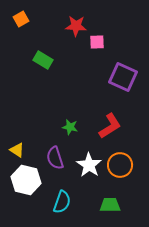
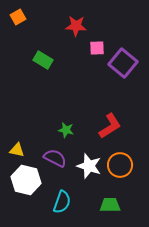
orange square: moved 3 px left, 2 px up
pink square: moved 6 px down
purple square: moved 14 px up; rotated 16 degrees clockwise
green star: moved 4 px left, 3 px down
yellow triangle: rotated 21 degrees counterclockwise
purple semicircle: rotated 135 degrees clockwise
white star: moved 1 px down; rotated 15 degrees counterclockwise
